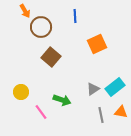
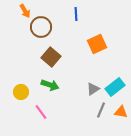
blue line: moved 1 px right, 2 px up
green arrow: moved 12 px left, 15 px up
gray line: moved 5 px up; rotated 35 degrees clockwise
